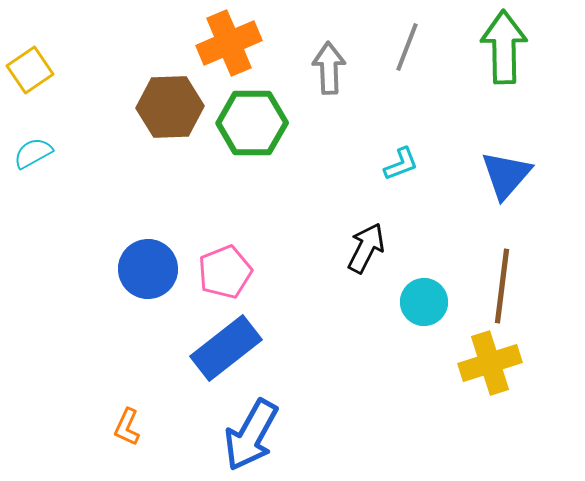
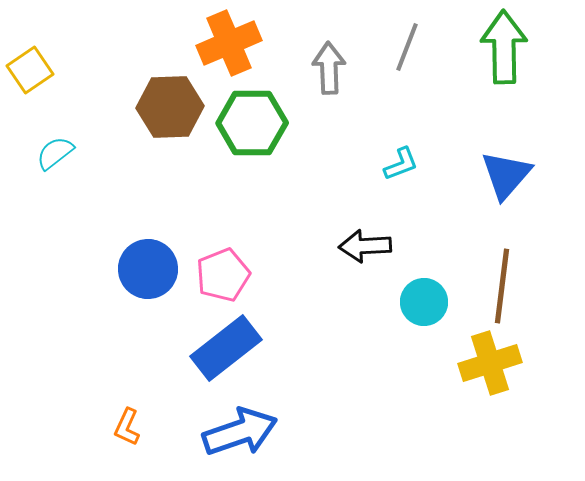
cyan semicircle: moved 22 px right; rotated 9 degrees counterclockwise
black arrow: moved 1 px left, 2 px up; rotated 120 degrees counterclockwise
pink pentagon: moved 2 px left, 3 px down
blue arrow: moved 11 px left, 3 px up; rotated 138 degrees counterclockwise
